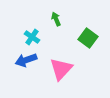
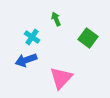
pink triangle: moved 9 px down
